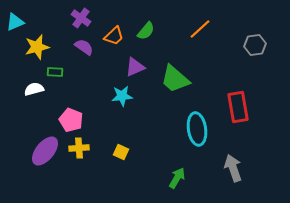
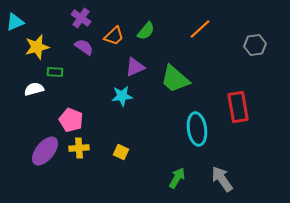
gray arrow: moved 11 px left, 11 px down; rotated 16 degrees counterclockwise
